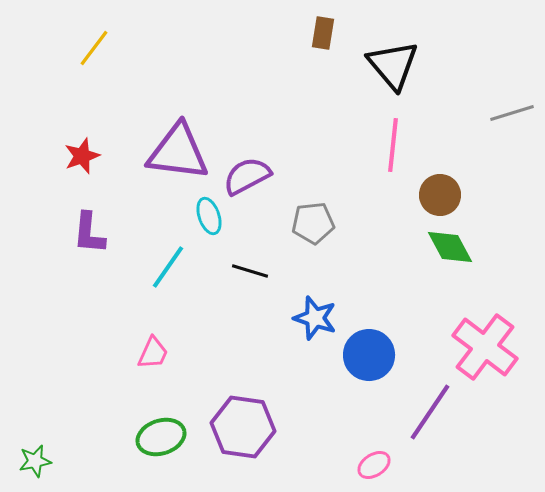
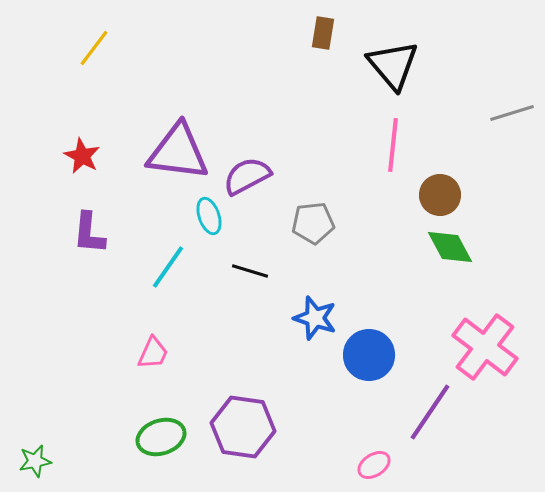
red star: rotated 24 degrees counterclockwise
